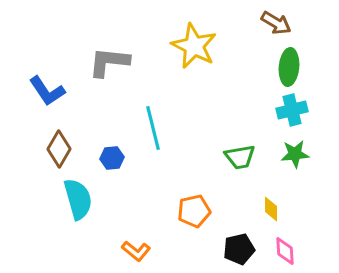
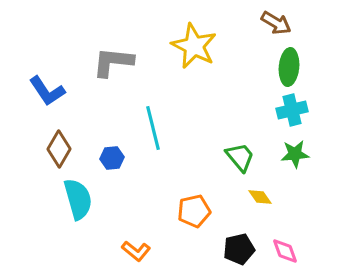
gray L-shape: moved 4 px right
green trapezoid: rotated 120 degrees counterclockwise
yellow diamond: moved 11 px left, 12 px up; rotated 35 degrees counterclockwise
pink diamond: rotated 16 degrees counterclockwise
